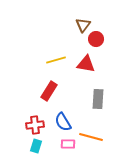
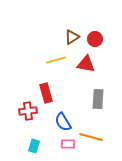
brown triangle: moved 11 px left, 12 px down; rotated 21 degrees clockwise
red circle: moved 1 px left
red rectangle: moved 3 px left, 2 px down; rotated 48 degrees counterclockwise
red cross: moved 7 px left, 14 px up
cyan rectangle: moved 2 px left
